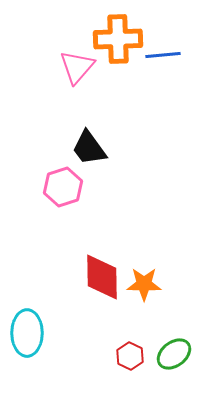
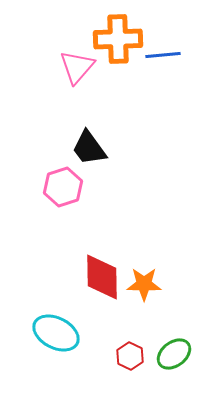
cyan ellipse: moved 29 px right; rotated 63 degrees counterclockwise
